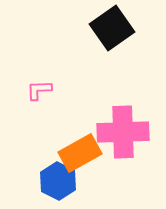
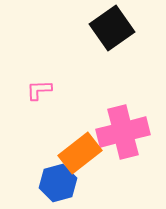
pink cross: rotated 12 degrees counterclockwise
orange rectangle: rotated 9 degrees counterclockwise
blue hexagon: moved 2 px down; rotated 18 degrees clockwise
